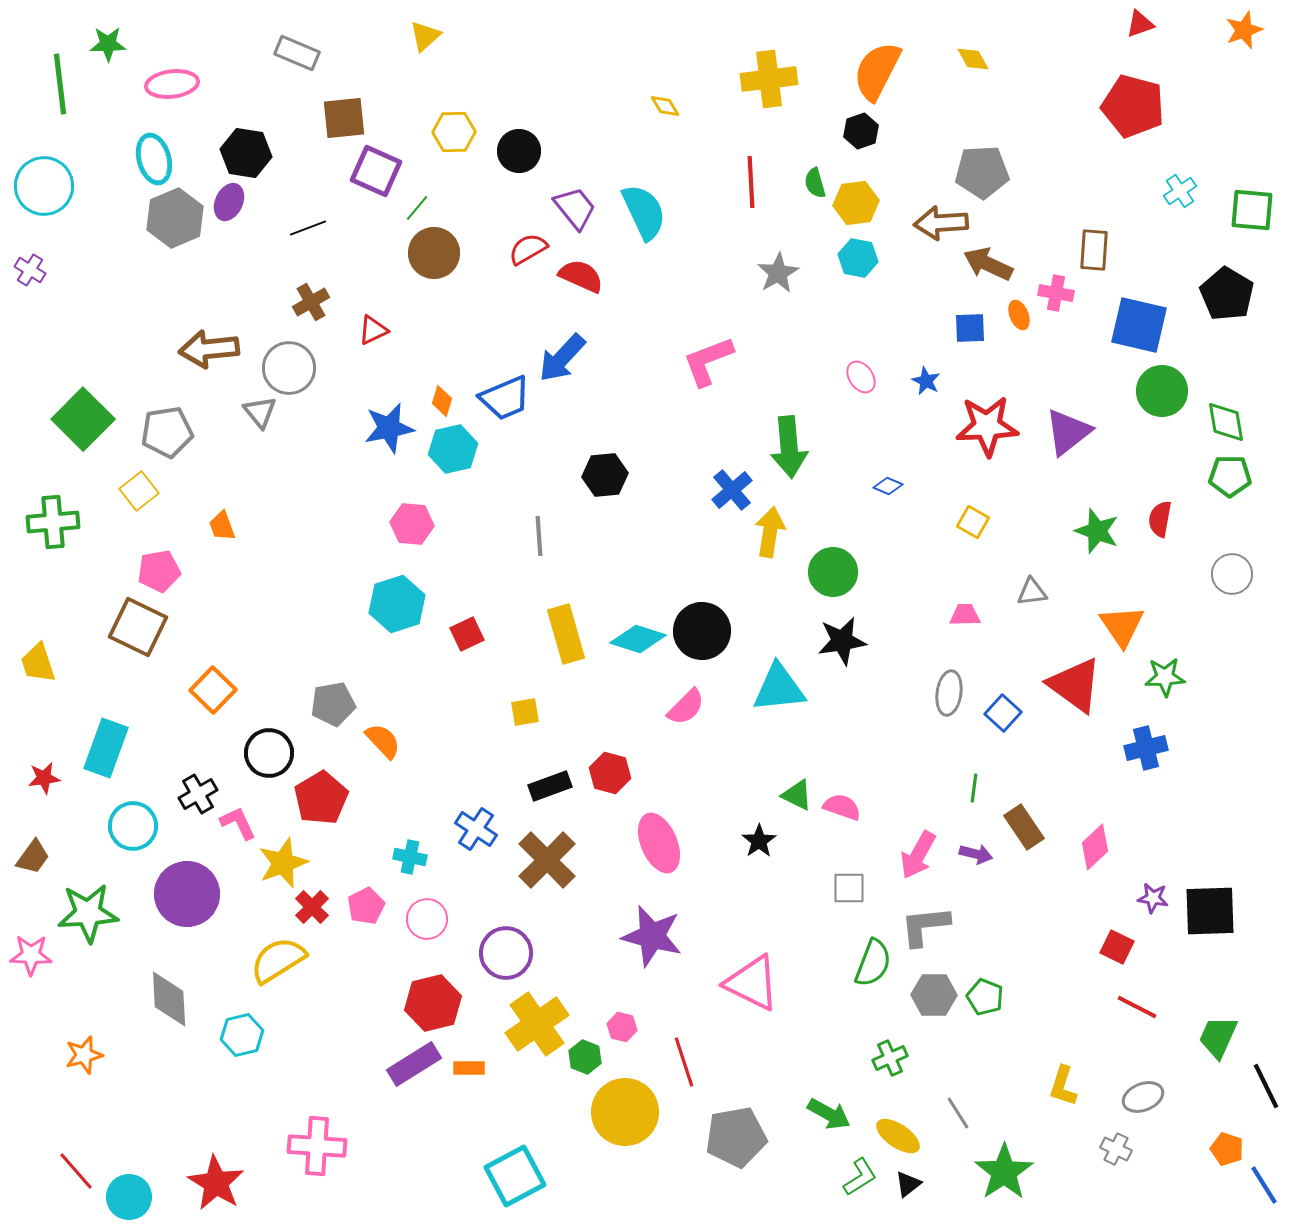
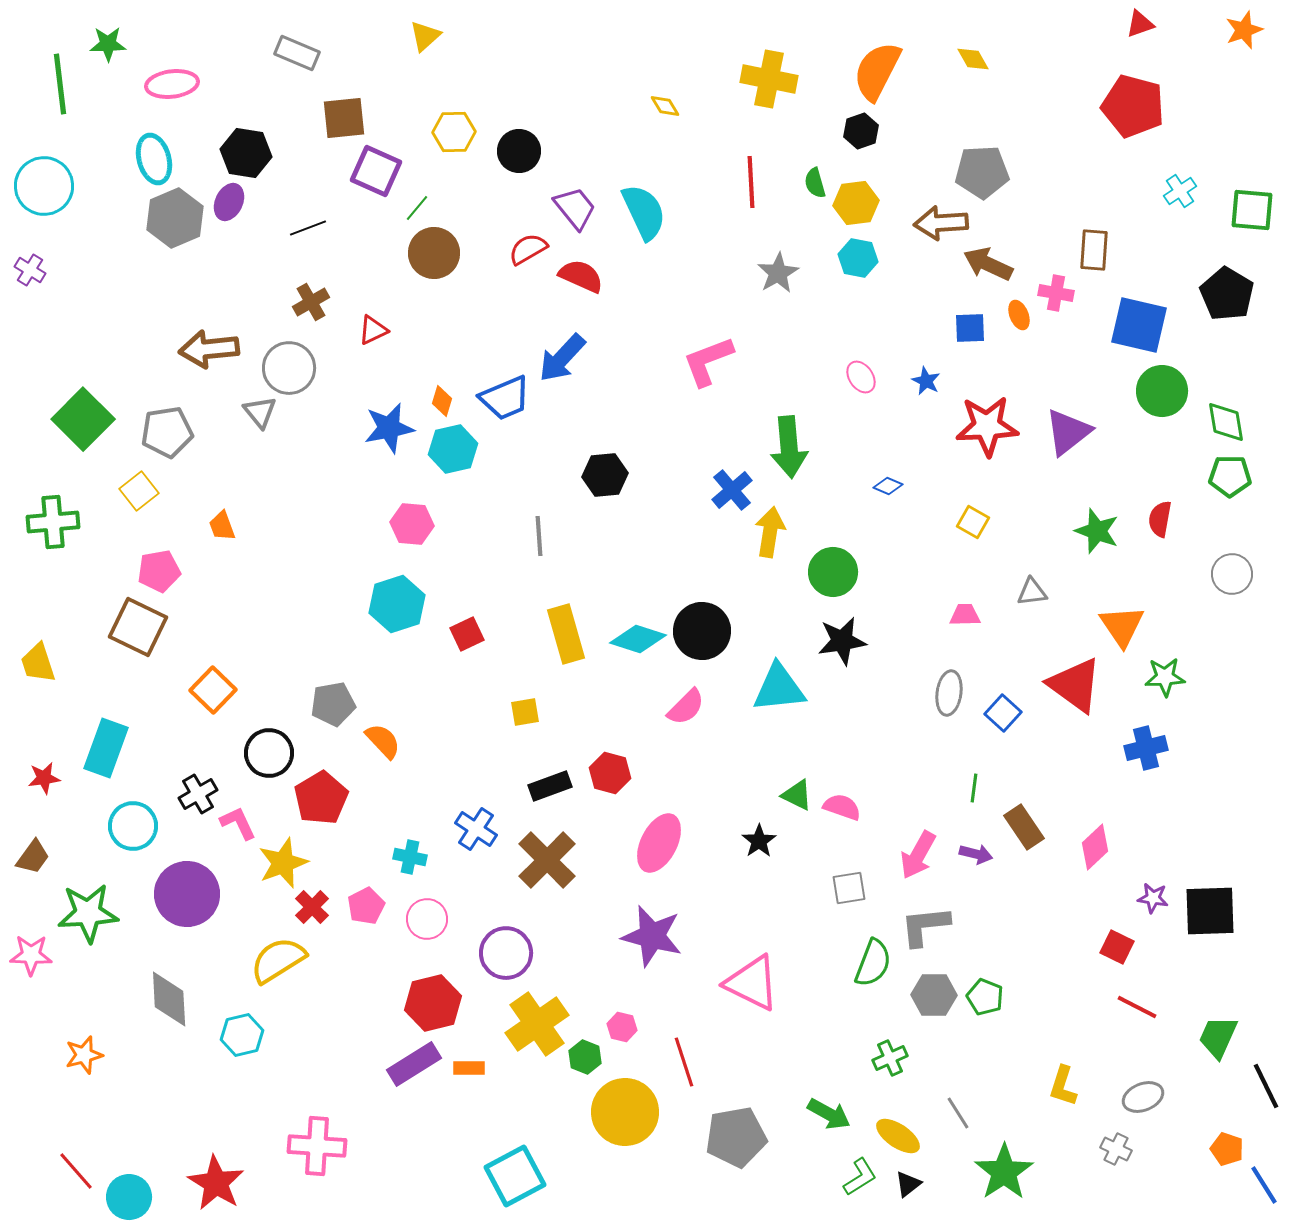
yellow cross at (769, 79): rotated 18 degrees clockwise
pink ellipse at (659, 843): rotated 50 degrees clockwise
gray square at (849, 888): rotated 9 degrees counterclockwise
